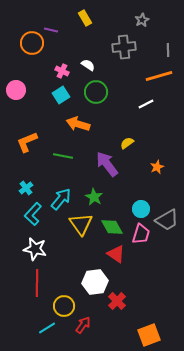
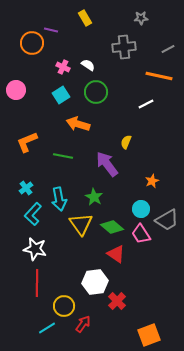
gray star: moved 1 px left, 2 px up; rotated 24 degrees clockwise
gray line: moved 1 px up; rotated 64 degrees clockwise
pink cross: moved 1 px right, 4 px up
orange line: rotated 28 degrees clockwise
yellow semicircle: moved 1 px left, 1 px up; rotated 32 degrees counterclockwise
orange star: moved 5 px left, 14 px down
cyan arrow: moved 2 px left; rotated 130 degrees clockwise
green diamond: rotated 20 degrees counterclockwise
pink trapezoid: rotated 130 degrees clockwise
red arrow: moved 1 px up
